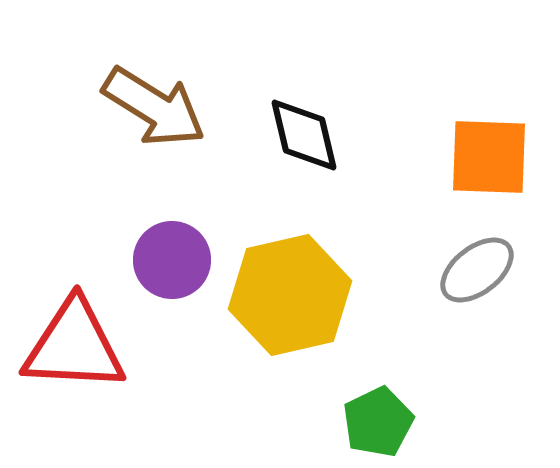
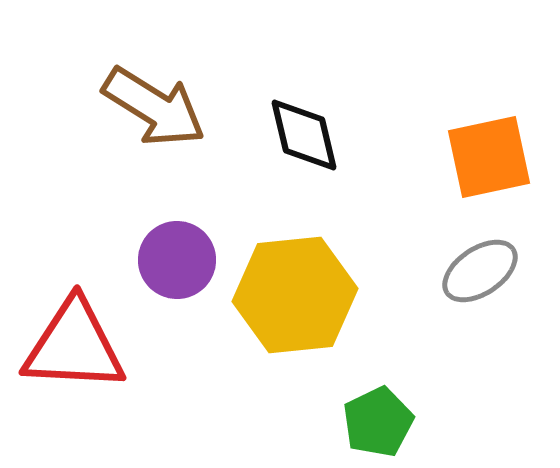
orange square: rotated 14 degrees counterclockwise
purple circle: moved 5 px right
gray ellipse: moved 3 px right, 1 px down; rotated 4 degrees clockwise
yellow hexagon: moved 5 px right; rotated 7 degrees clockwise
